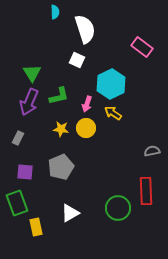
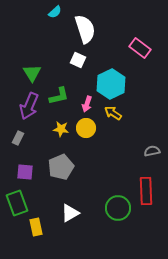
cyan semicircle: rotated 48 degrees clockwise
pink rectangle: moved 2 px left, 1 px down
white square: moved 1 px right
purple arrow: moved 4 px down
